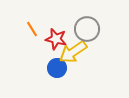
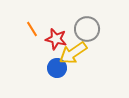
yellow arrow: moved 1 px down
